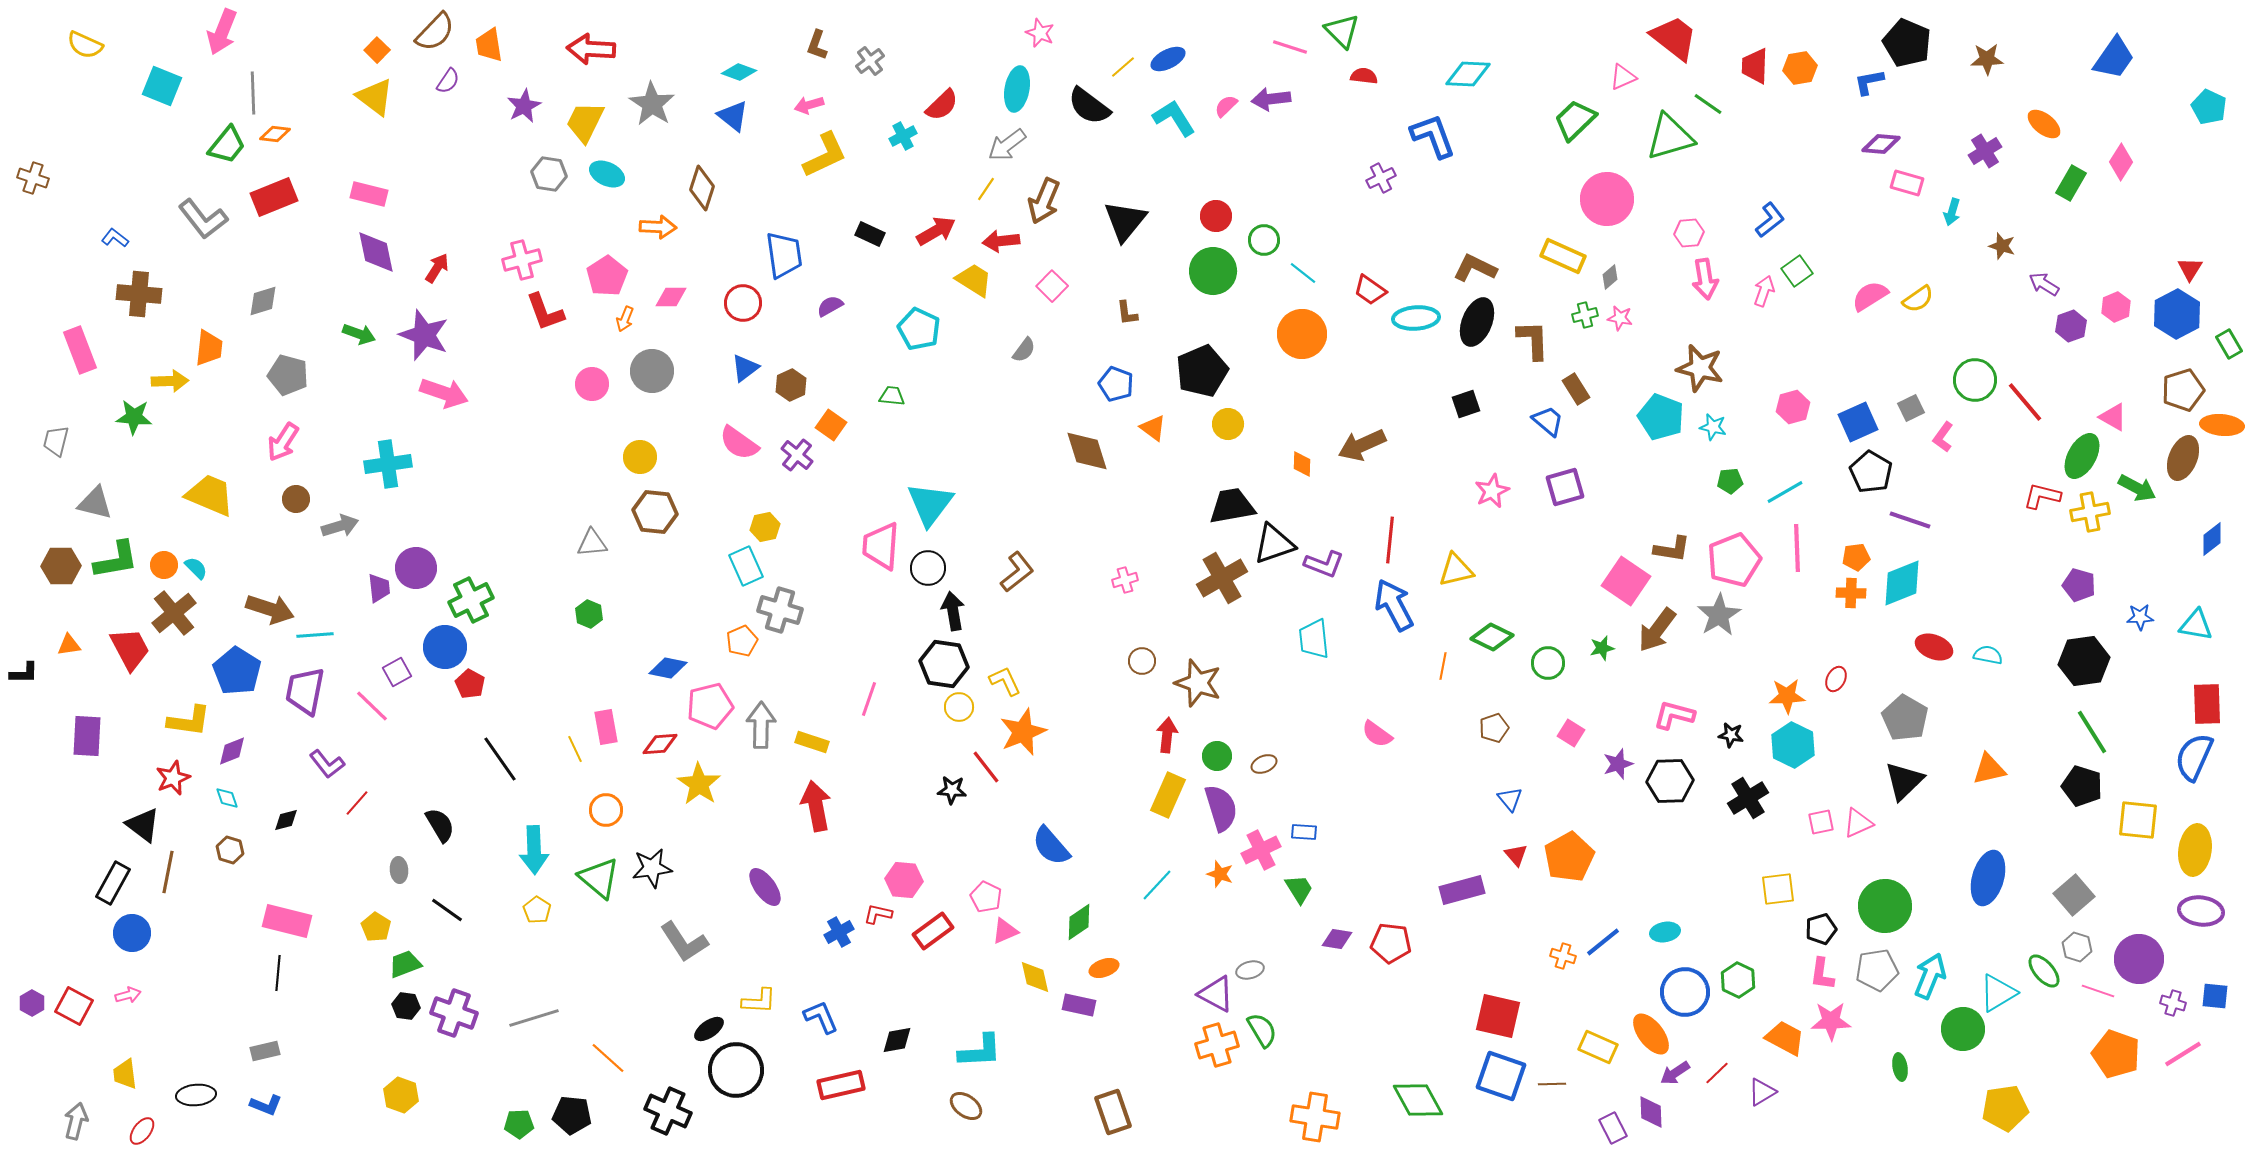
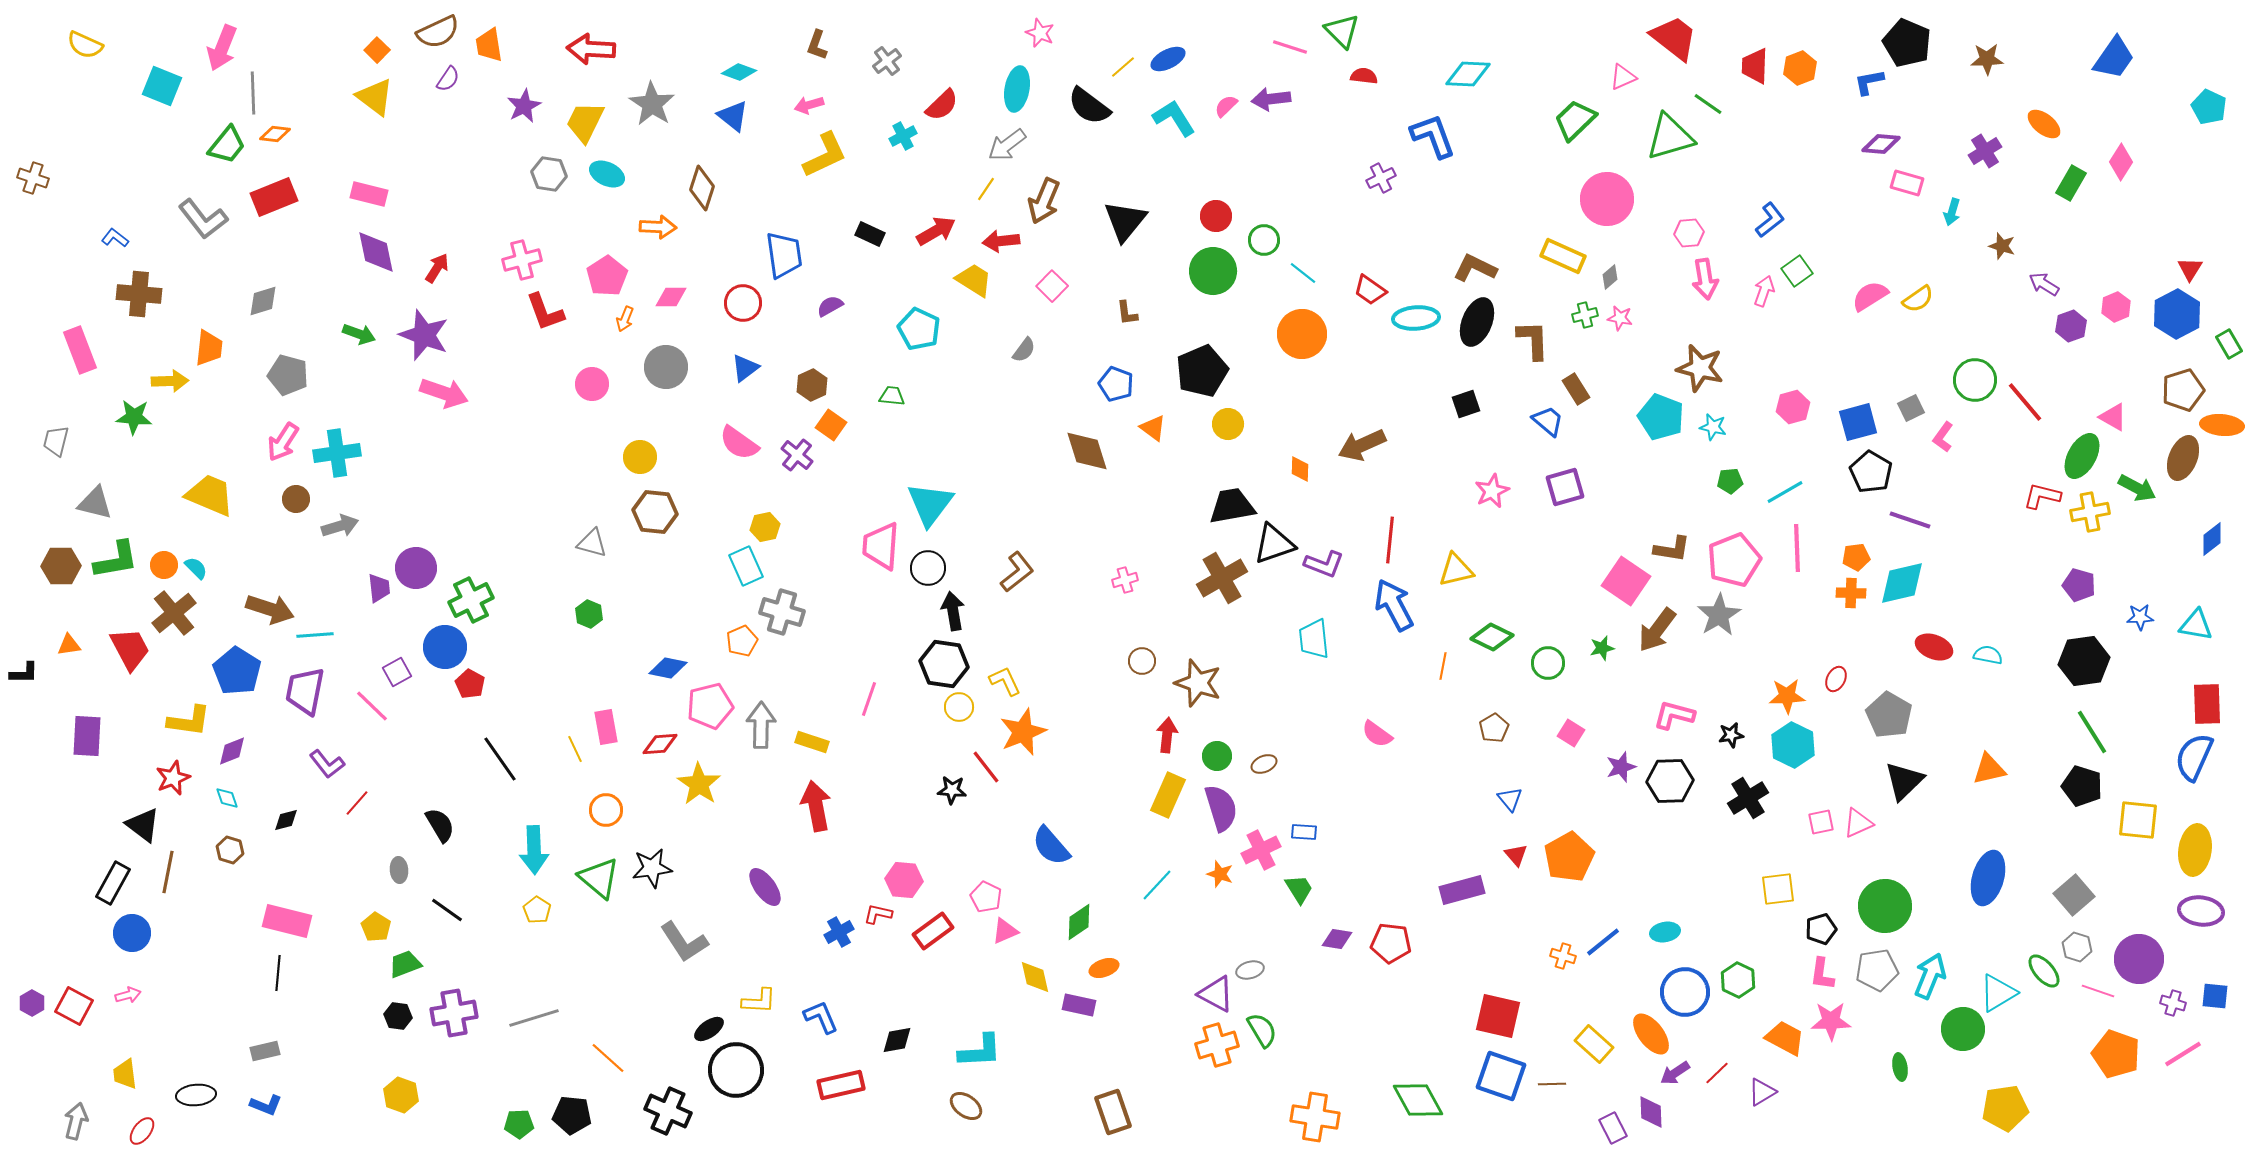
pink arrow at (222, 32): moved 16 px down
brown semicircle at (435, 32): moved 3 px right; rotated 21 degrees clockwise
gray cross at (870, 61): moved 17 px right
orange hexagon at (1800, 68): rotated 12 degrees counterclockwise
purple semicircle at (448, 81): moved 2 px up
gray circle at (652, 371): moved 14 px right, 4 px up
brown hexagon at (791, 385): moved 21 px right
blue square at (1858, 422): rotated 9 degrees clockwise
cyan cross at (388, 464): moved 51 px left, 11 px up
orange diamond at (1302, 464): moved 2 px left, 5 px down
gray triangle at (592, 543): rotated 20 degrees clockwise
cyan diamond at (1902, 583): rotated 9 degrees clockwise
gray cross at (780, 610): moved 2 px right, 2 px down
gray pentagon at (1905, 718): moved 16 px left, 3 px up
brown pentagon at (1494, 728): rotated 12 degrees counterclockwise
black star at (1731, 735): rotated 20 degrees counterclockwise
purple star at (1618, 764): moved 3 px right, 3 px down
black hexagon at (406, 1006): moved 8 px left, 10 px down
purple cross at (454, 1013): rotated 30 degrees counterclockwise
yellow rectangle at (1598, 1047): moved 4 px left, 3 px up; rotated 18 degrees clockwise
